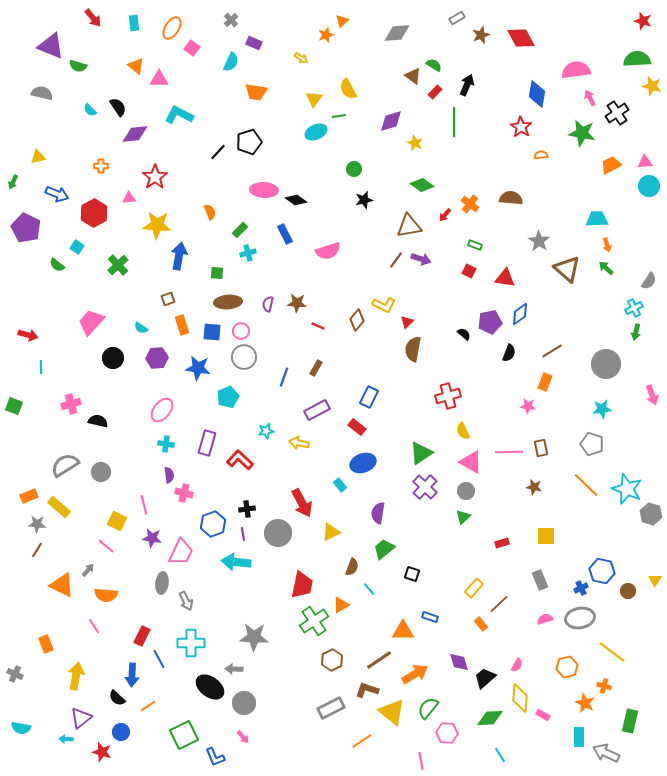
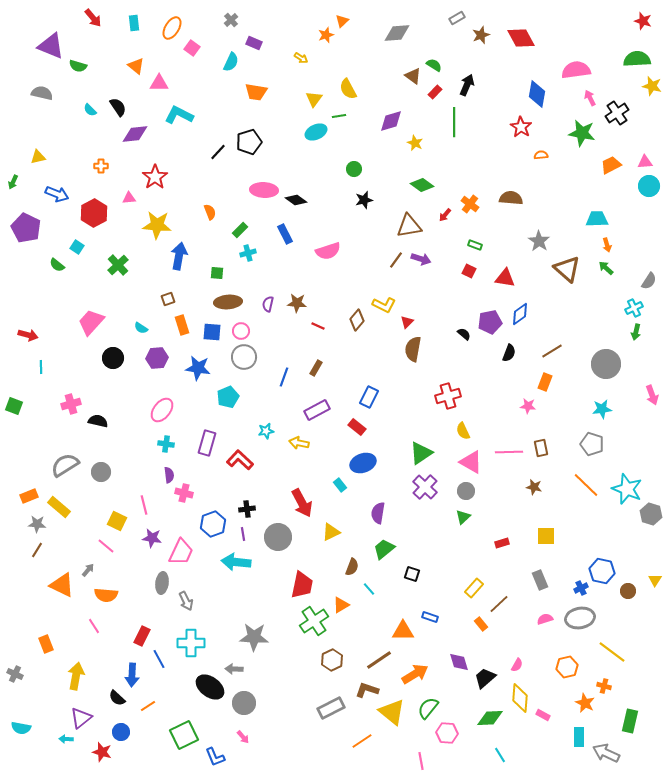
pink triangle at (159, 79): moved 4 px down
gray circle at (278, 533): moved 4 px down
